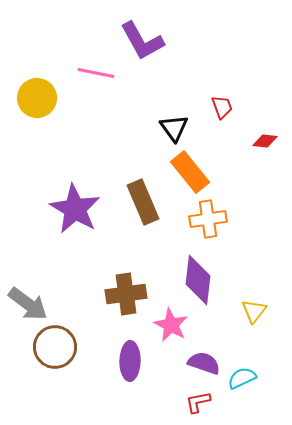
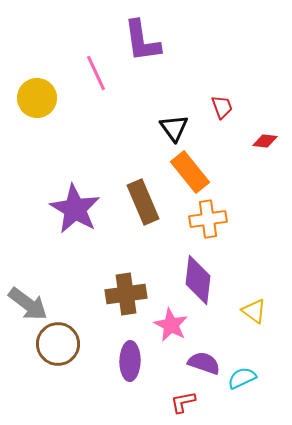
purple L-shape: rotated 21 degrees clockwise
pink line: rotated 54 degrees clockwise
yellow triangle: rotated 32 degrees counterclockwise
brown circle: moved 3 px right, 3 px up
red L-shape: moved 15 px left
